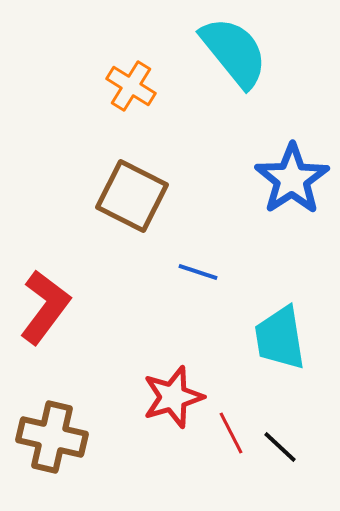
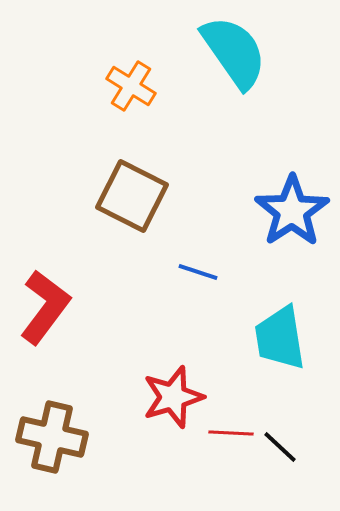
cyan semicircle: rotated 4 degrees clockwise
blue star: moved 32 px down
red line: rotated 60 degrees counterclockwise
